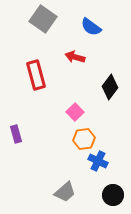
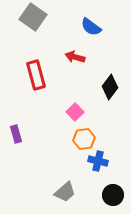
gray square: moved 10 px left, 2 px up
blue cross: rotated 12 degrees counterclockwise
